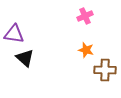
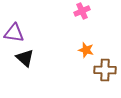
pink cross: moved 3 px left, 5 px up
purple triangle: moved 1 px up
